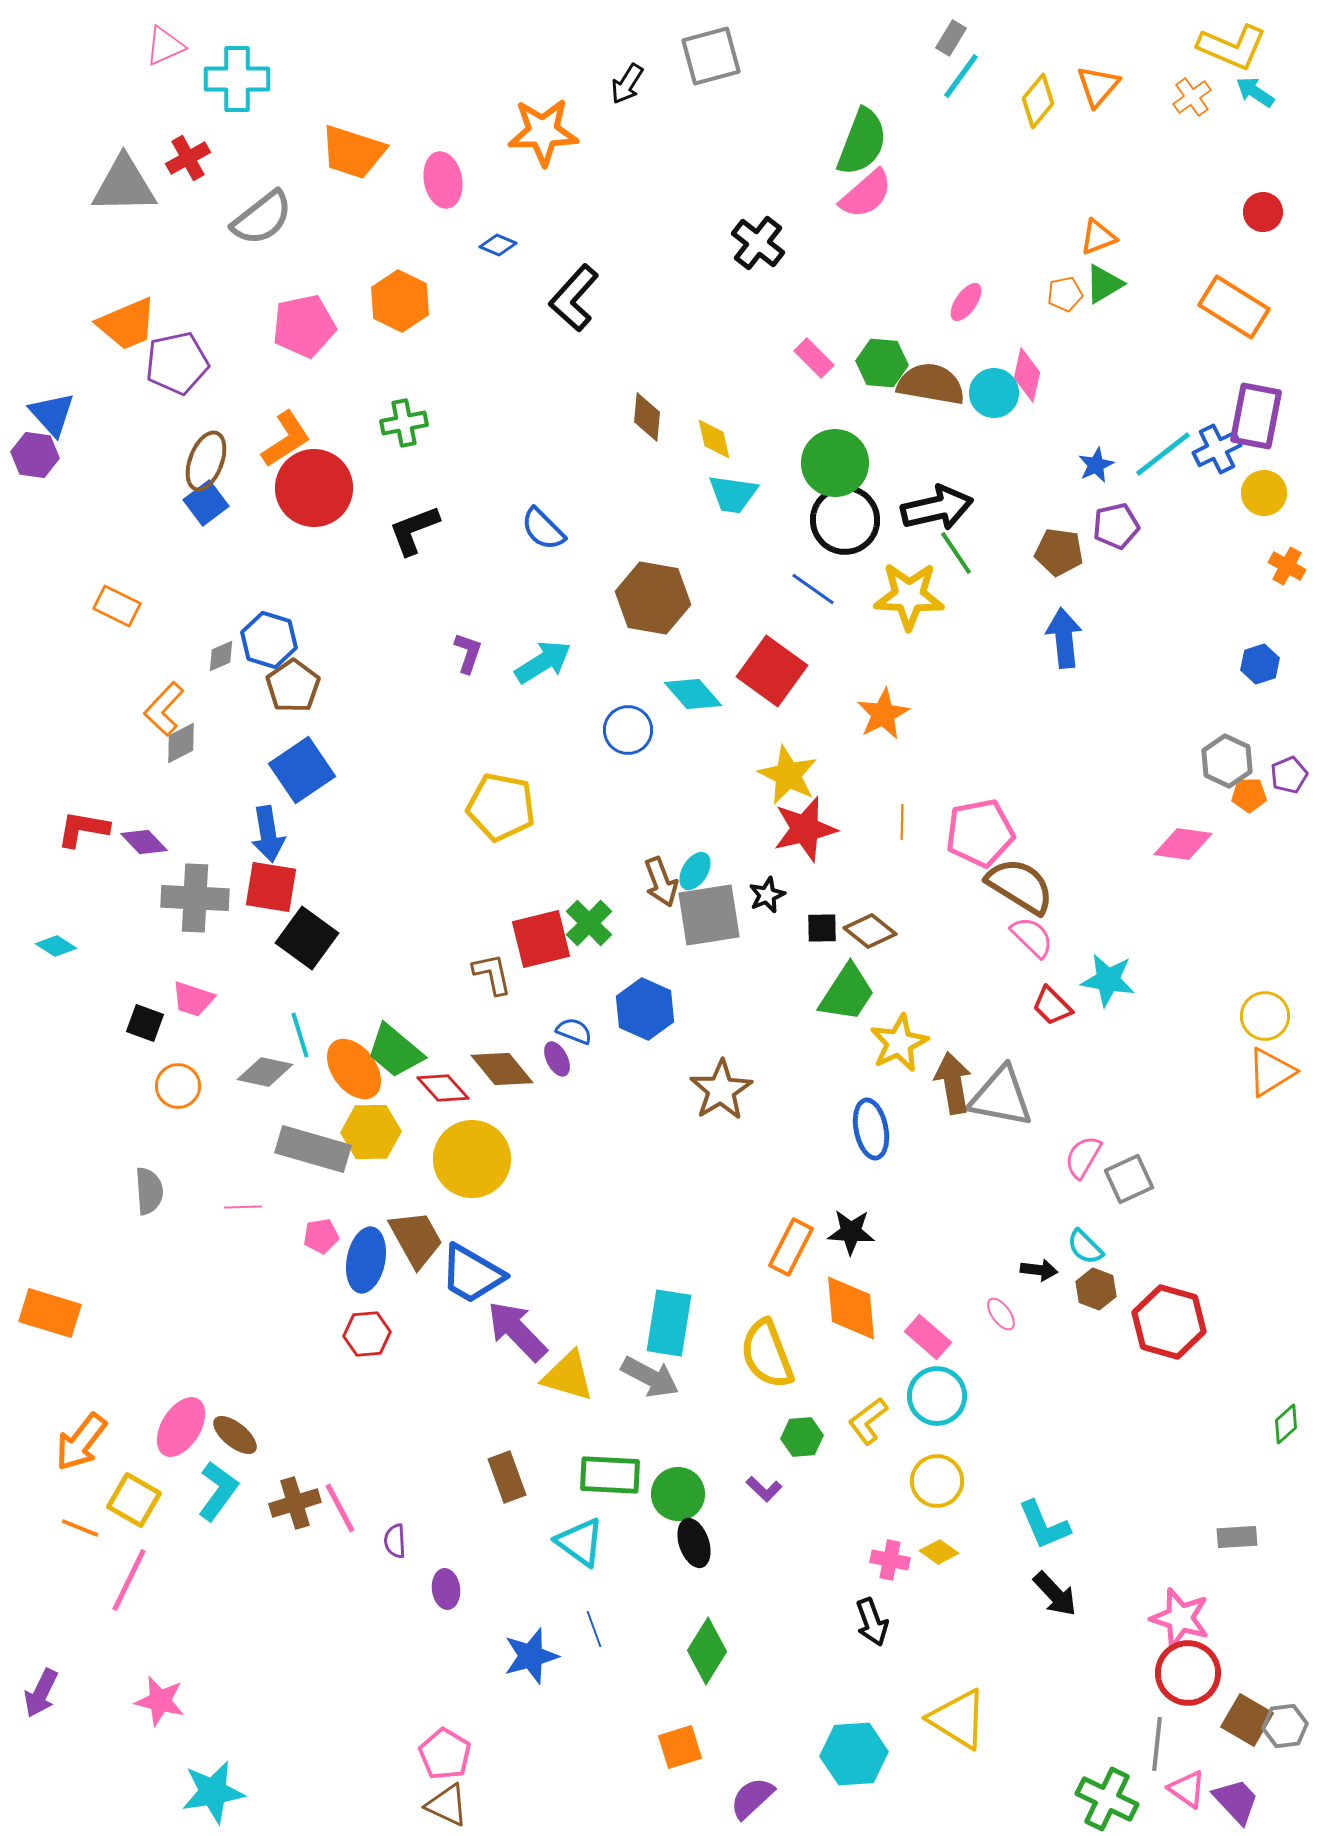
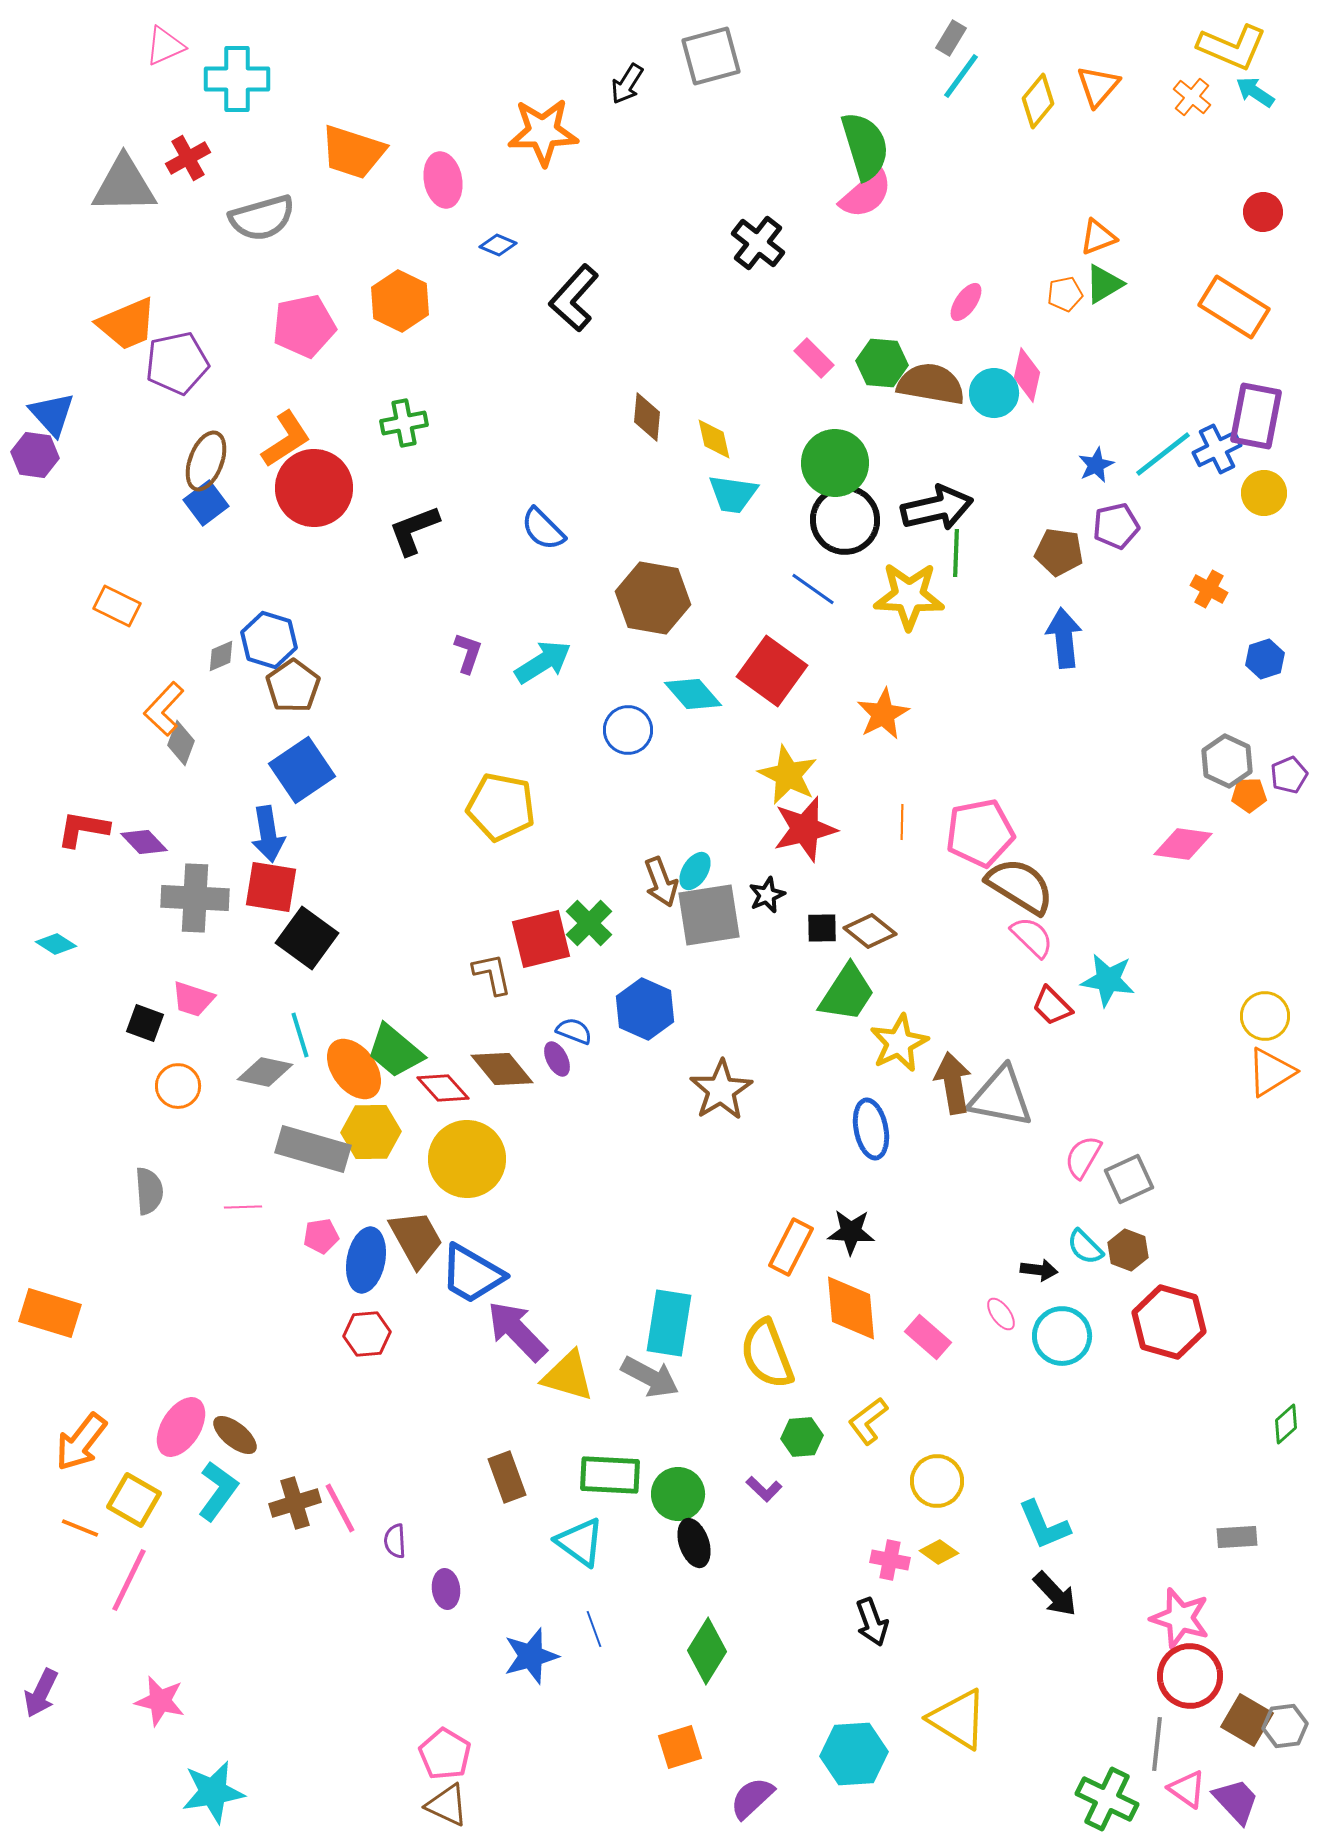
orange cross at (1192, 97): rotated 15 degrees counterclockwise
green semicircle at (862, 142): moved 3 px right, 4 px down; rotated 38 degrees counterclockwise
gray semicircle at (262, 218): rotated 22 degrees clockwise
green line at (956, 553): rotated 36 degrees clockwise
orange cross at (1287, 566): moved 78 px left, 23 px down
blue hexagon at (1260, 664): moved 5 px right, 5 px up
gray diamond at (181, 743): rotated 42 degrees counterclockwise
cyan diamond at (56, 946): moved 2 px up
yellow circle at (472, 1159): moved 5 px left
brown hexagon at (1096, 1289): moved 32 px right, 39 px up
cyan circle at (937, 1396): moved 125 px right, 60 px up
red circle at (1188, 1673): moved 2 px right, 3 px down
